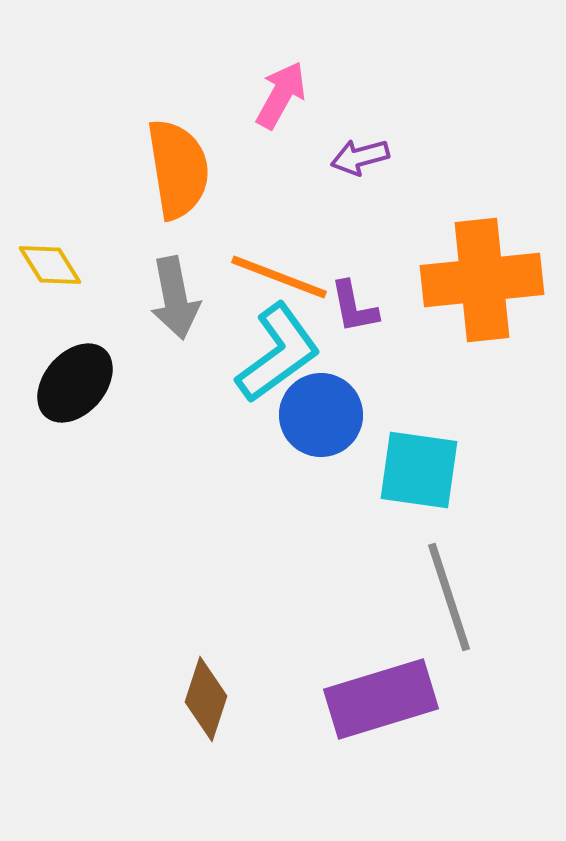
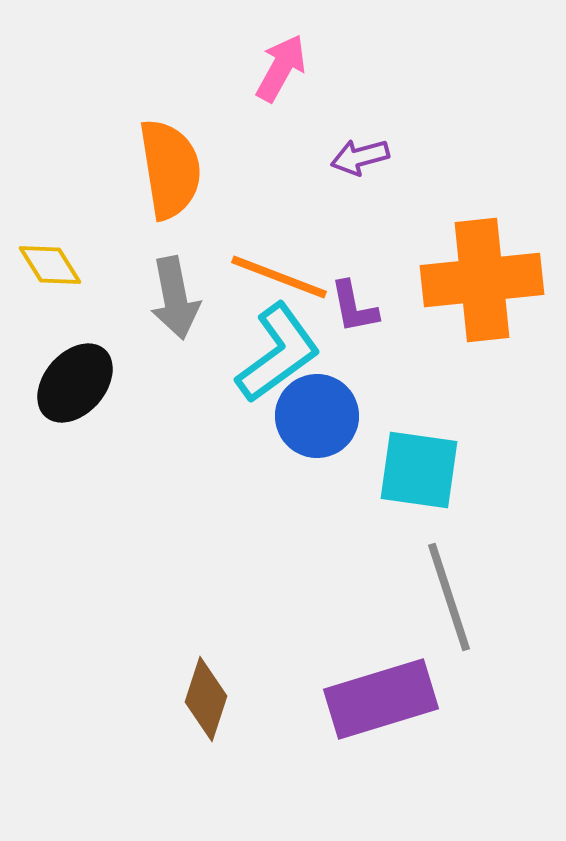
pink arrow: moved 27 px up
orange semicircle: moved 8 px left
blue circle: moved 4 px left, 1 px down
